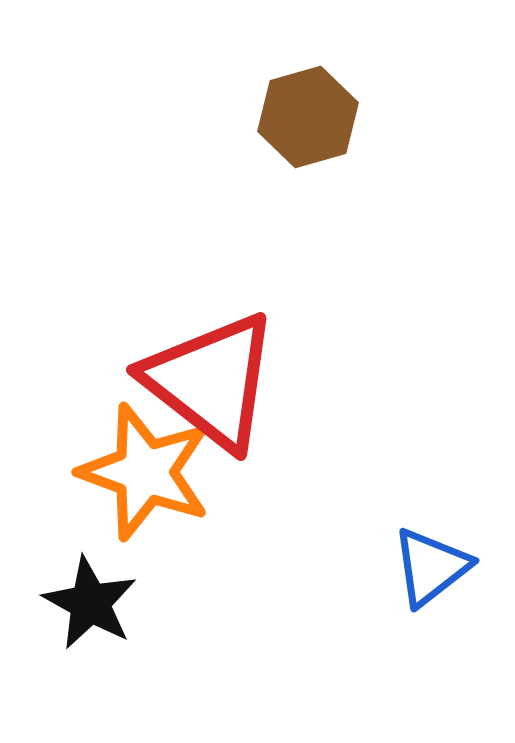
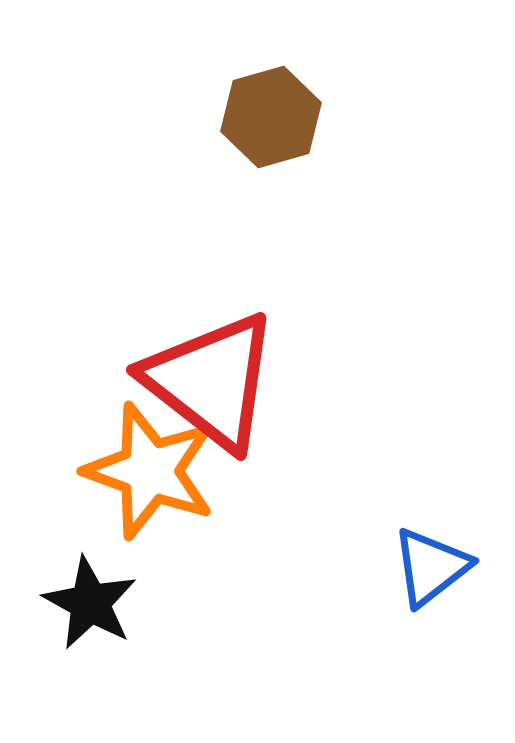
brown hexagon: moved 37 px left
orange star: moved 5 px right, 1 px up
